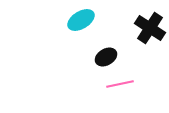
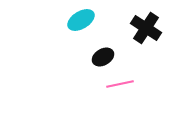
black cross: moved 4 px left
black ellipse: moved 3 px left
